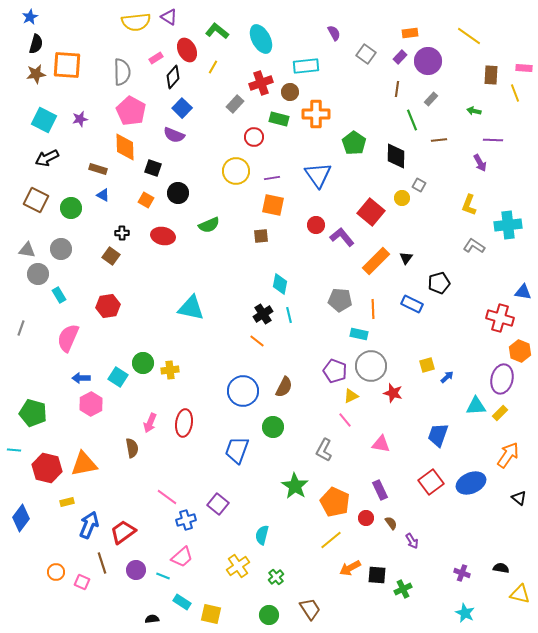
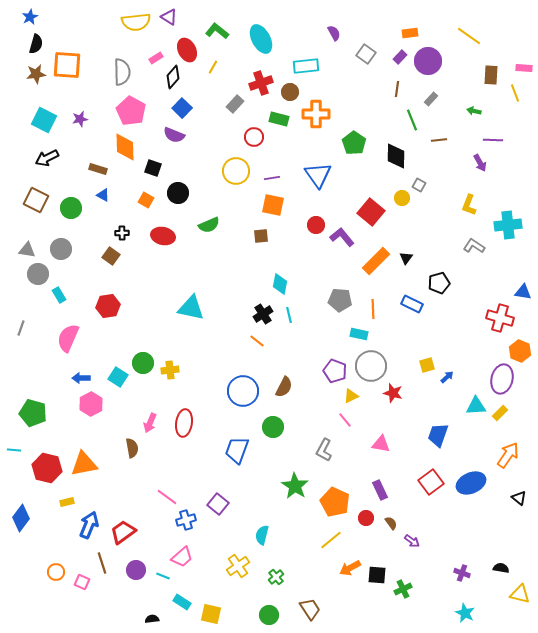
purple arrow at (412, 541): rotated 21 degrees counterclockwise
